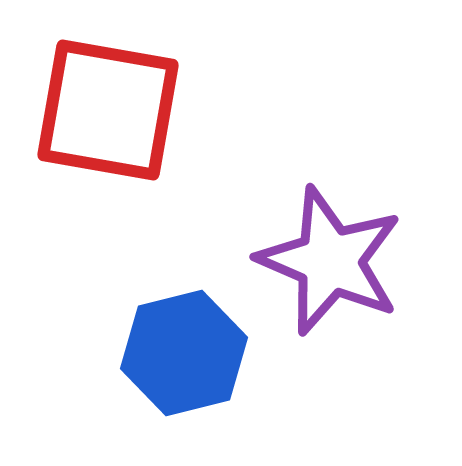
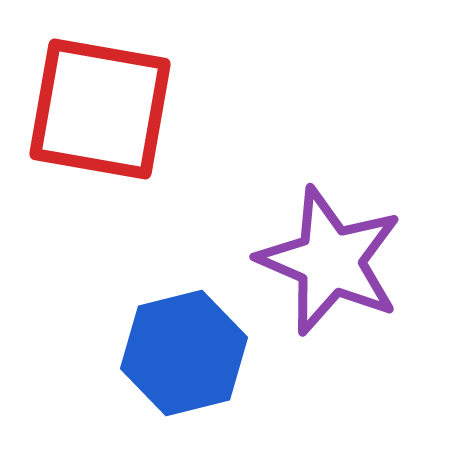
red square: moved 8 px left, 1 px up
